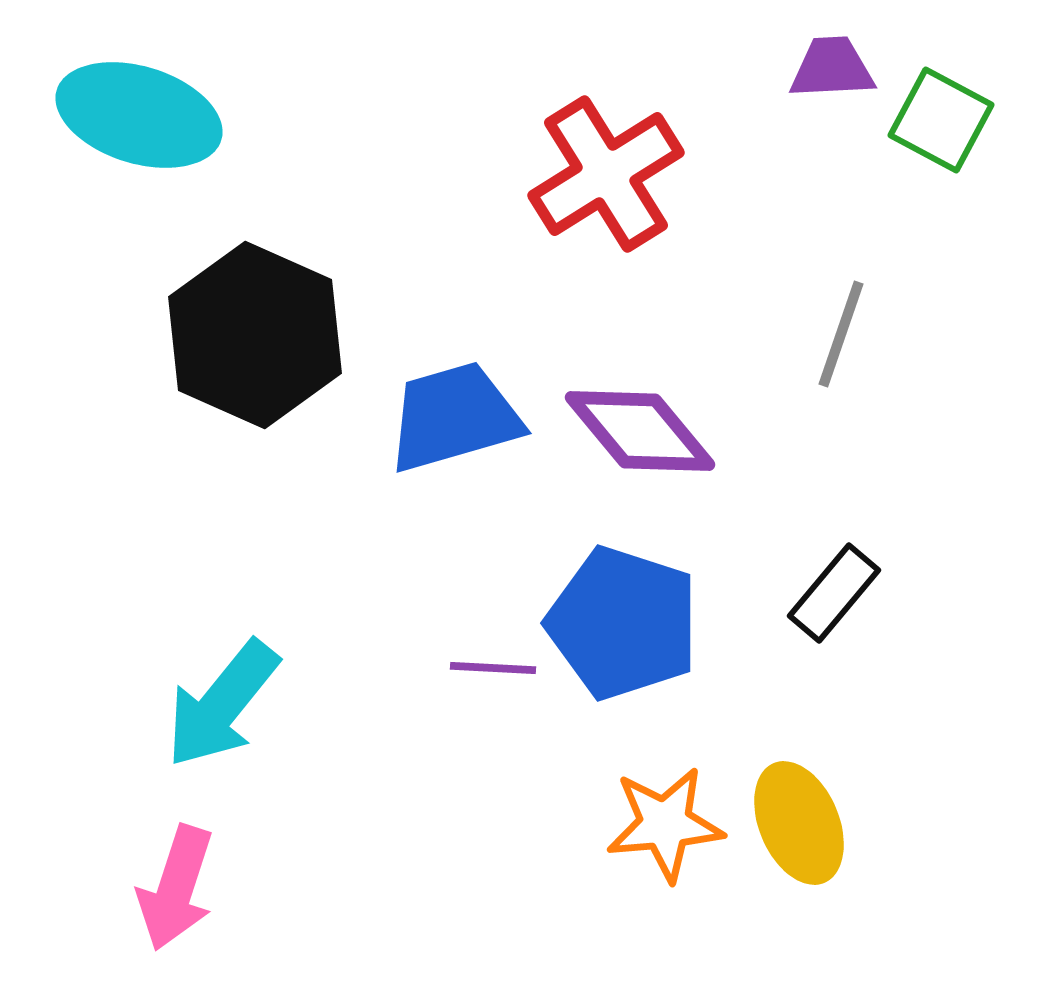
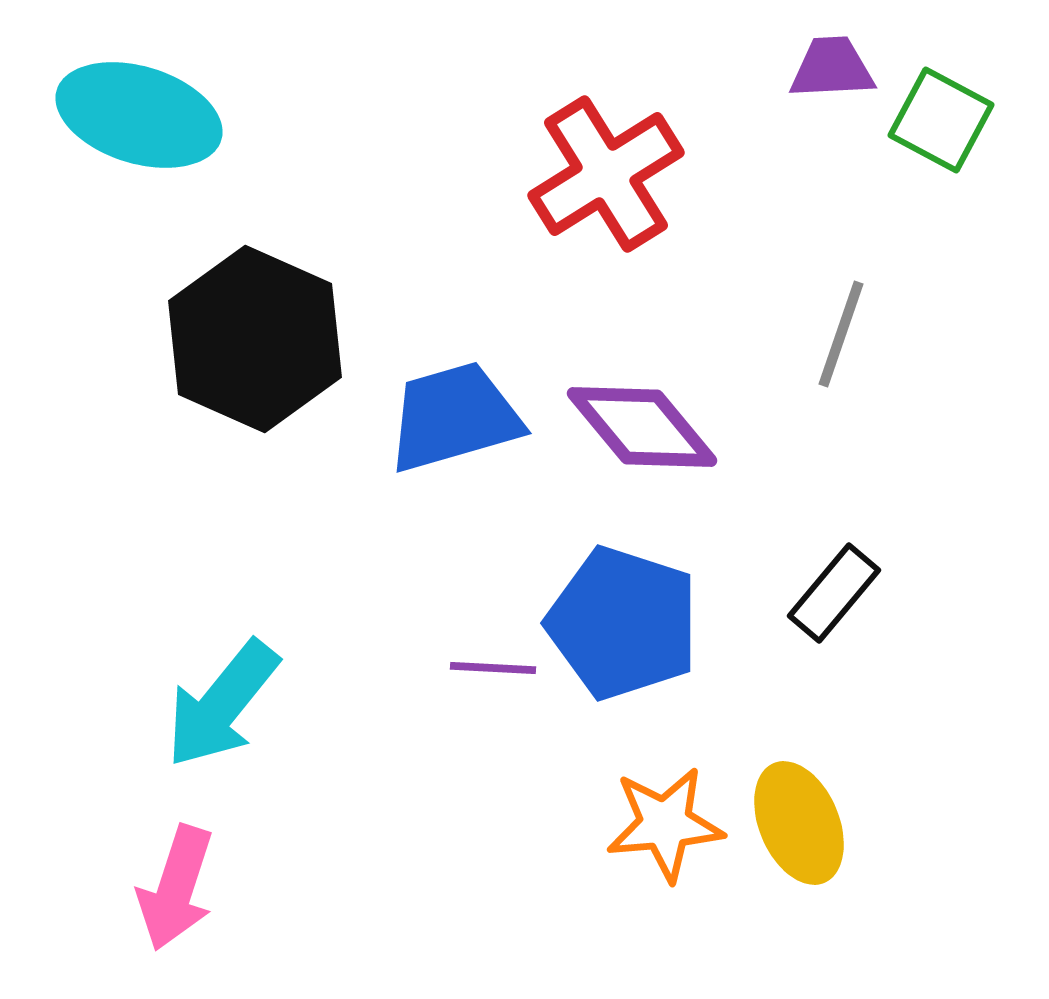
black hexagon: moved 4 px down
purple diamond: moved 2 px right, 4 px up
